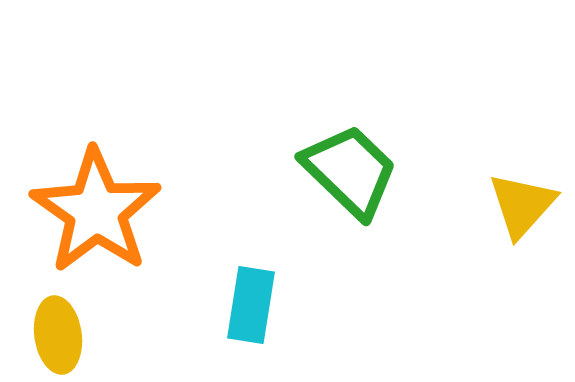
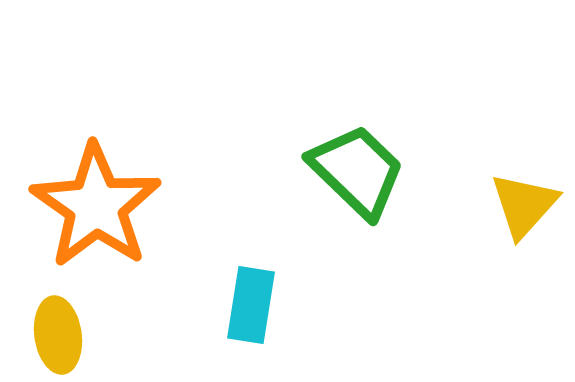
green trapezoid: moved 7 px right
yellow triangle: moved 2 px right
orange star: moved 5 px up
